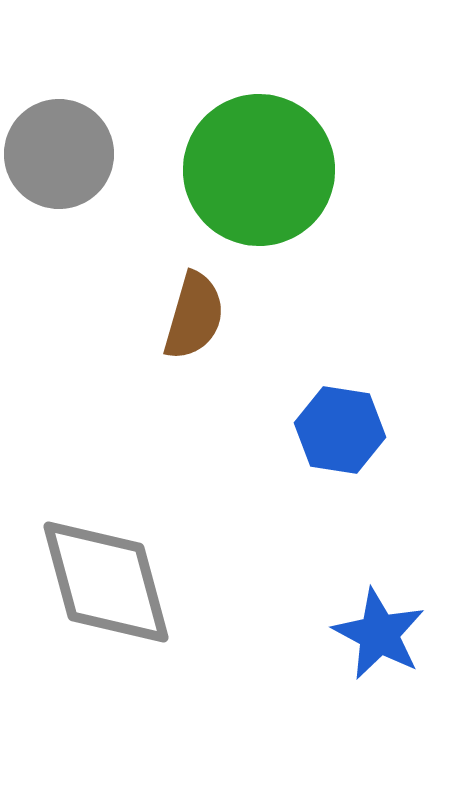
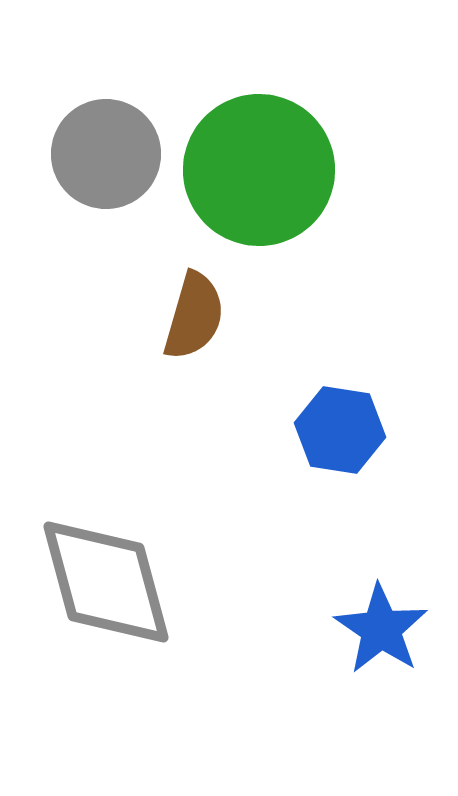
gray circle: moved 47 px right
blue star: moved 2 px right, 5 px up; rotated 6 degrees clockwise
